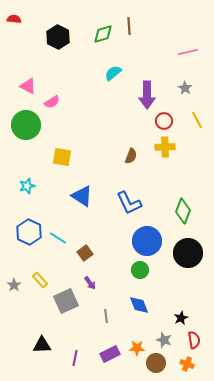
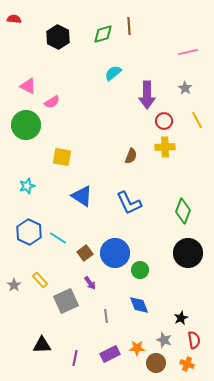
blue circle at (147, 241): moved 32 px left, 12 px down
